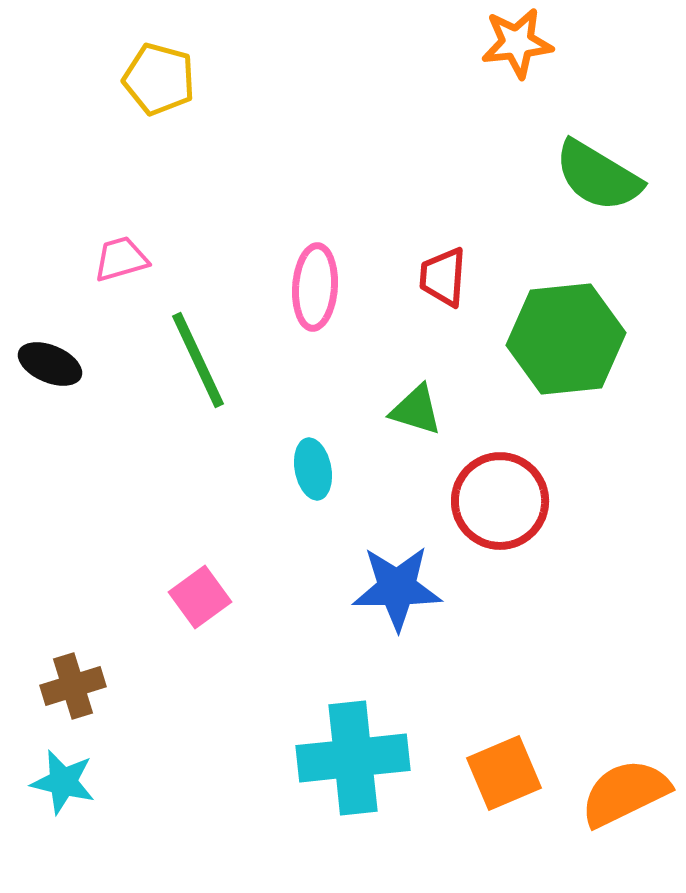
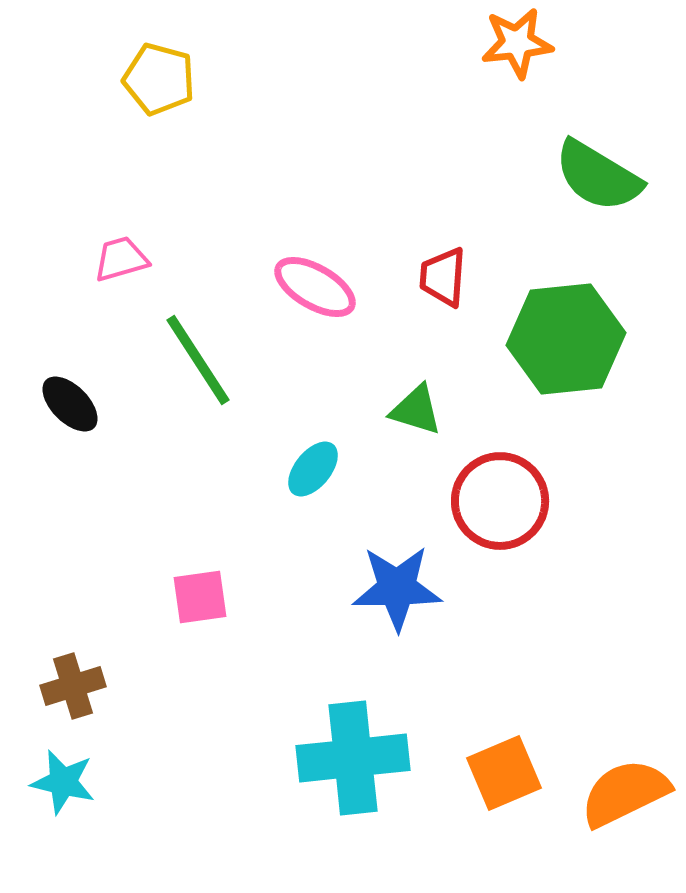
pink ellipse: rotated 64 degrees counterclockwise
green line: rotated 8 degrees counterclockwise
black ellipse: moved 20 px right, 40 px down; rotated 22 degrees clockwise
cyan ellipse: rotated 50 degrees clockwise
pink square: rotated 28 degrees clockwise
